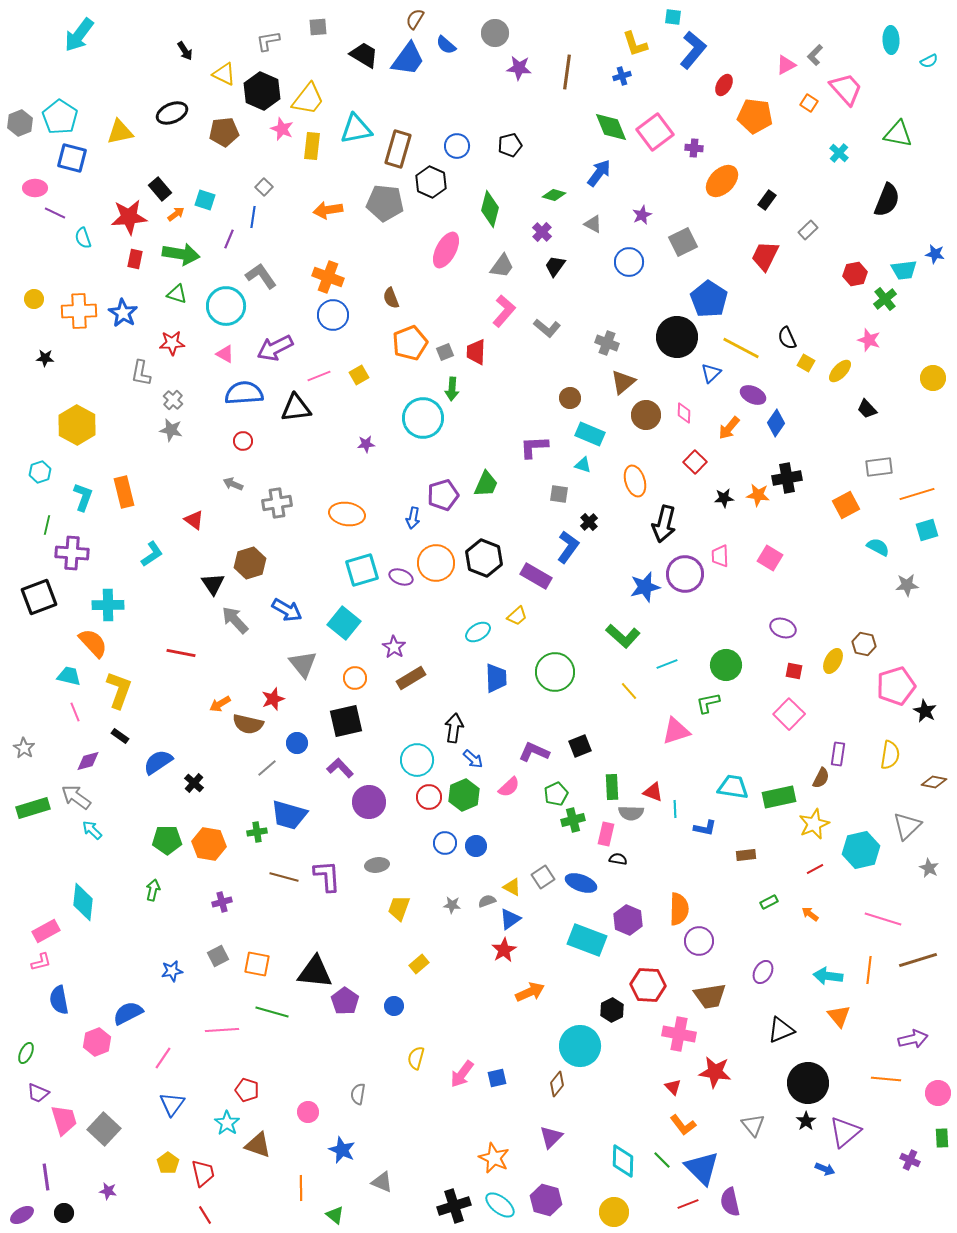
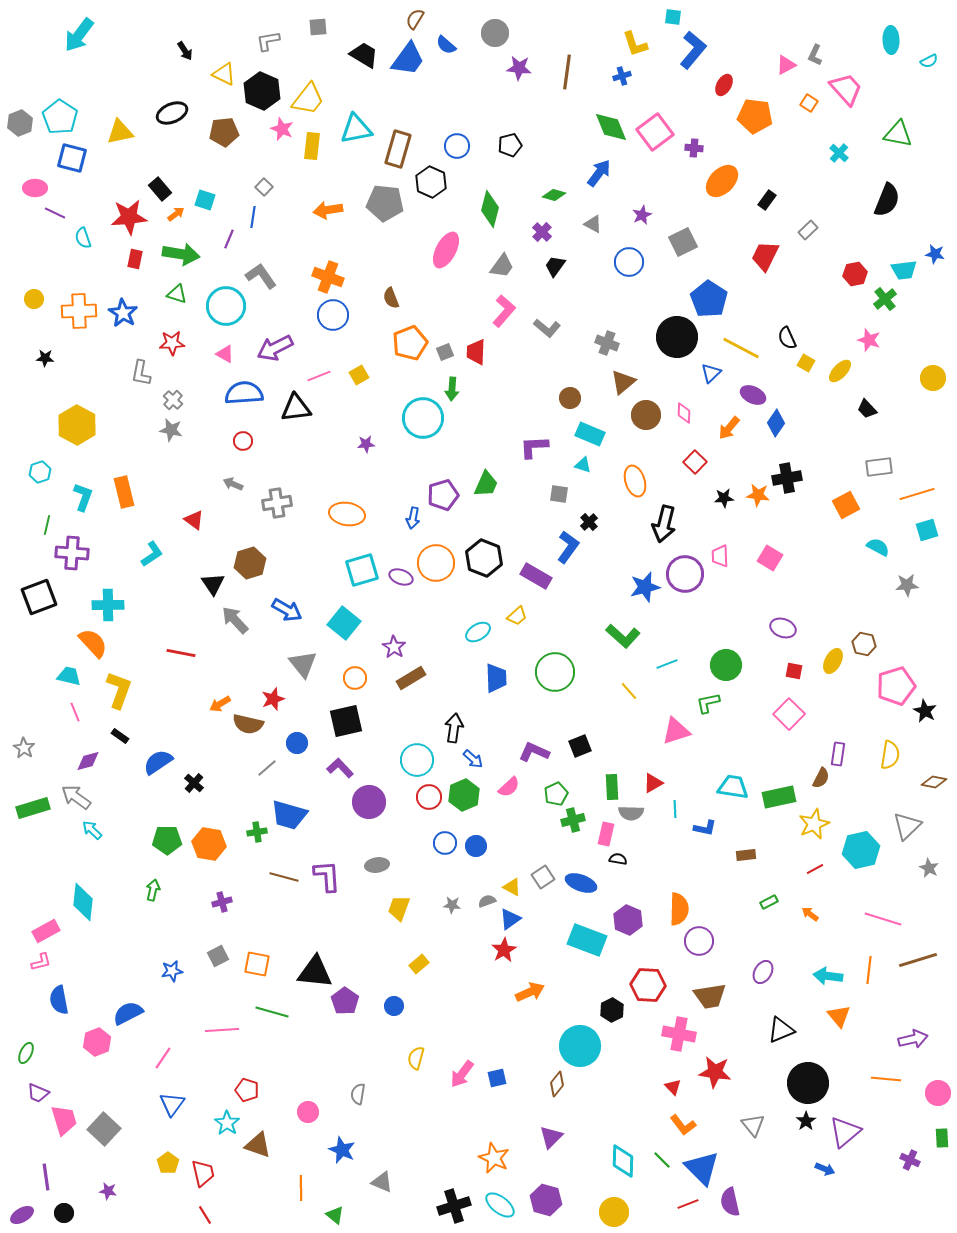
gray L-shape at (815, 55): rotated 20 degrees counterclockwise
red triangle at (653, 792): moved 9 px up; rotated 50 degrees counterclockwise
